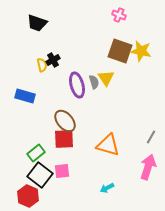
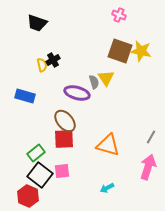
purple ellipse: moved 8 px down; rotated 60 degrees counterclockwise
